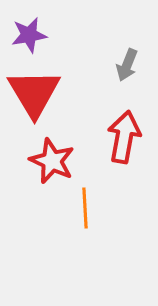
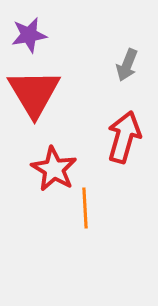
red arrow: rotated 6 degrees clockwise
red star: moved 2 px right, 8 px down; rotated 6 degrees clockwise
